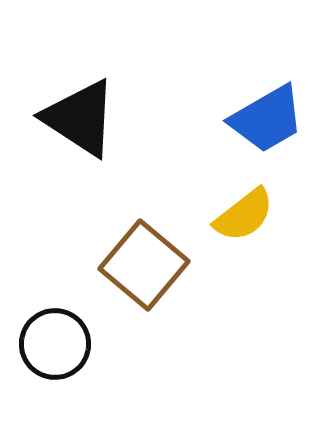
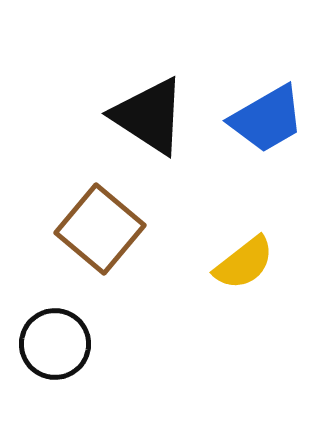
black triangle: moved 69 px right, 2 px up
yellow semicircle: moved 48 px down
brown square: moved 44 px left, 36 px up
